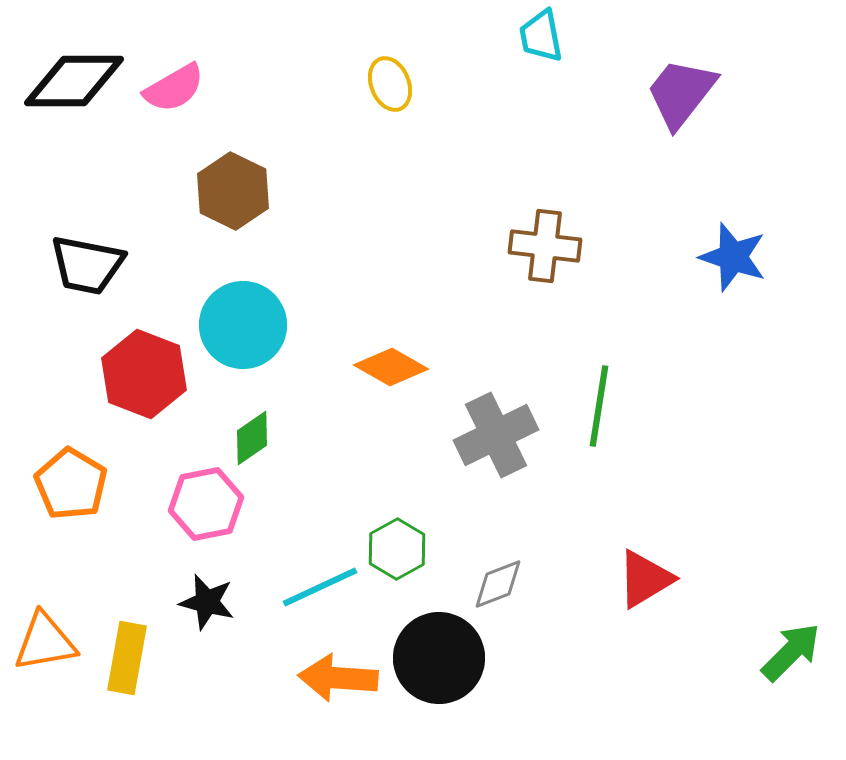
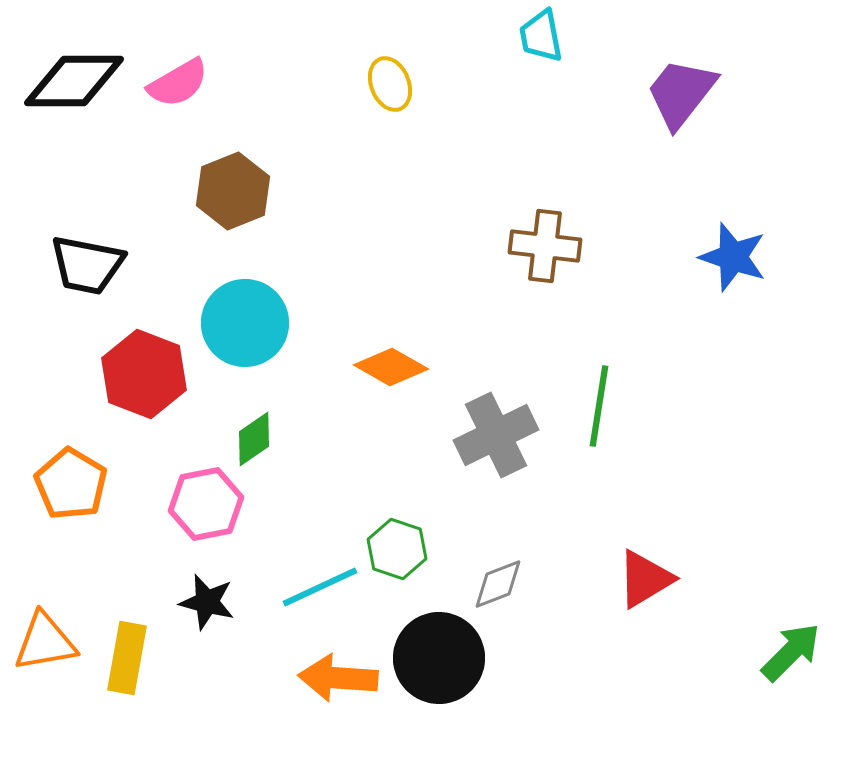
pink semicircle: moved 4 px right, 5 px up
brown hexagon: rotated 12 degrees clockwise
cyan circle: moved 2 px right, 2 px up
green diamond: moved 2 px right, 1 px down
green hexagon: rotated 12 degrees counterclockwise
